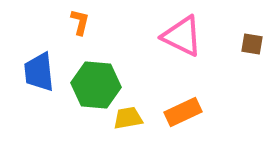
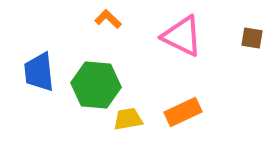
orange L-shape: moved 28 px right, 3 px up; rotated 60 degrees counterclockwise
brown square: moved 6 px up
yellow trapezoid: moved 1 px down
